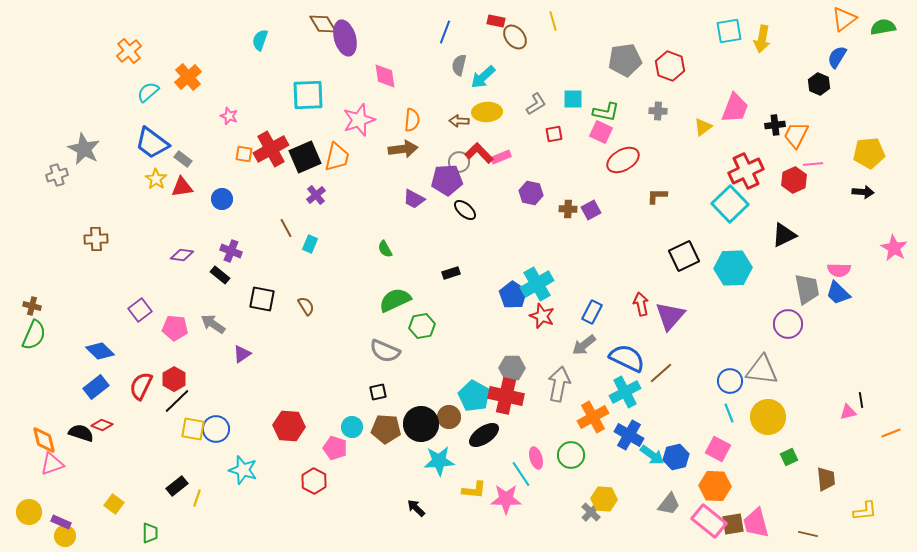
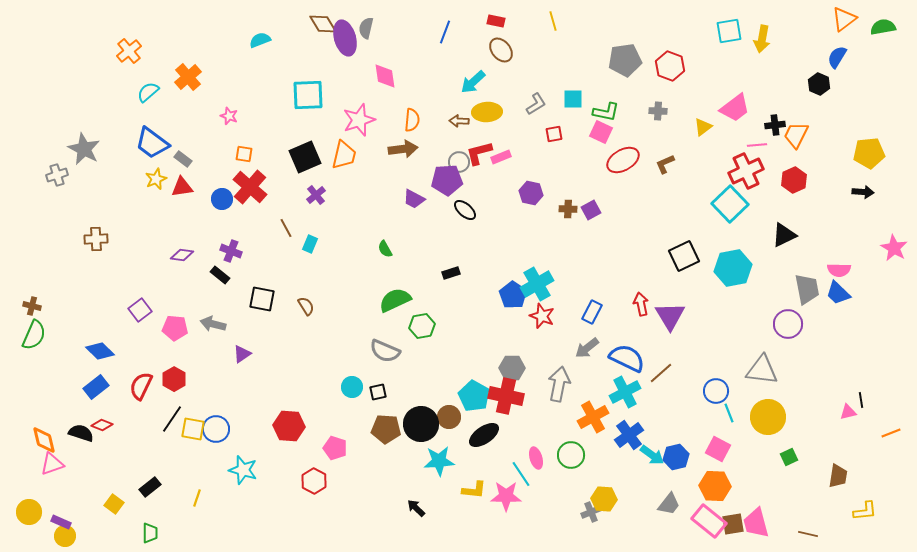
brown ellipse at (515, 37): moved 14 px left, 13 px down
cyan semicircle at (260, 40): rotated 50 degrees clockwise
gray semicircle at (459, 65): moved 93 px left, 37 px up
cyan arrow at (483, 77): moved 10 px left, 5 px down
pink trapezoid at (735, 108): rotated 32 degrees clockwise
red cross at (271, 149): moved 21 px left, 38 px down; rotated 20 degrees counterclockwise
red L-shape at (479, 153): rotated 60 degrees counterclockwise
orange trapezoid at (337, 157): moved 7 px right, 2 px up
pink line at (813, 164): moved 56 px left, 19 px up
yellow star at (156, 179): rotated 15 degrees clockwise
brown L-shape at (657, 196): moved 8 px right, 32 px up; rotated 25 degrees counterclockwise
cyan hexagon at (733, 268): rotated 9 degrees counterclockwise
purple triangle at (670, 316): rotated 12 degrees counterclockwise
gray arrow at (213, 324): rotated 20 degrees counterclockwise
gray arrow at (584, 345): moved 3 px right, 3 px down
blue circle at (730, 381): moved 14 px left, 10 px down
black line at (177, 401): moved 5 px left, 18 px down; rotated 12 degrees counterclockwise
cyan circle at (352, 427): moved 40 px up
blue cross at (629, 435): rotated 24 degrees clockwise
brown trapezoid at (826, 479): moved 12 px right, 3 px up; rotated 15 degrees clockwise
black rectangle at (177, 486): moved 27 px left, 1 px down
pink star at (506, 499): moved 3 px up
gray cross at (591, 512): rotated 24 degrees clockwise
